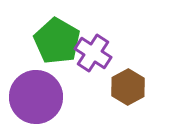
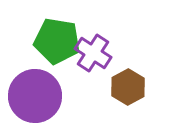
green pentagon: rotated 21 degrees counterclockwise
purple circle: moved 1 px left, 1 px up
